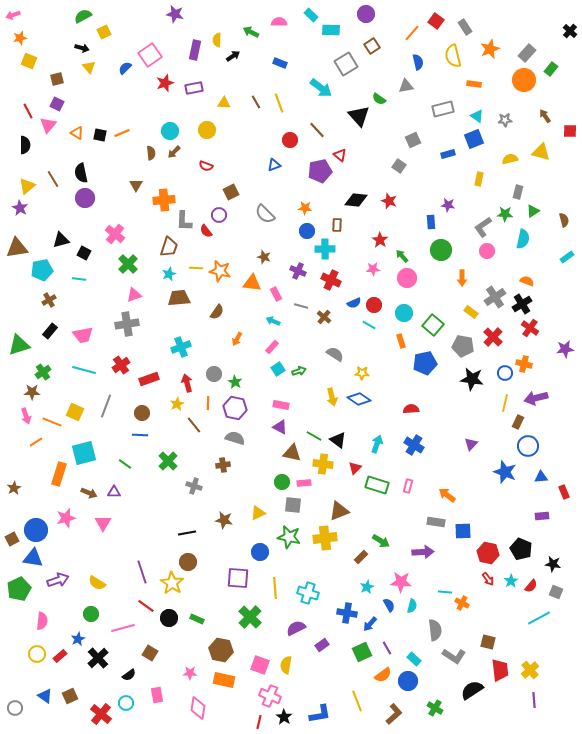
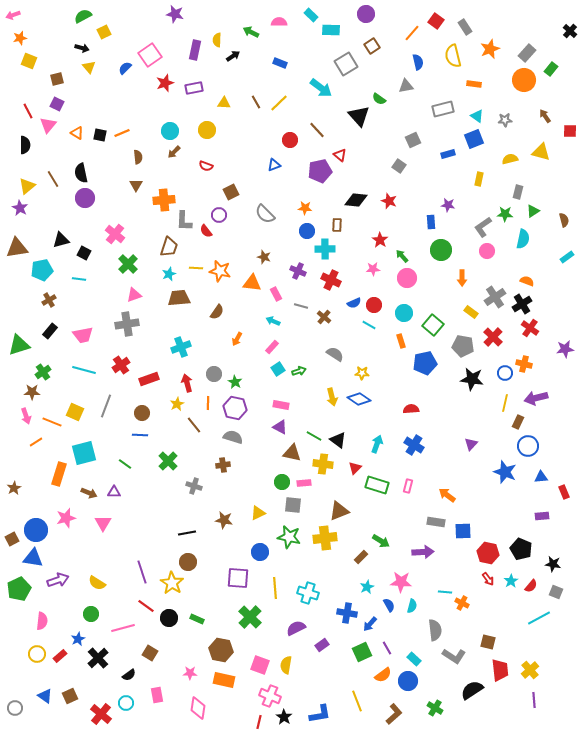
yellow line at (279, 103): rotated 66 degrees clockwise
brown semicircle at (151, 153): moved 13 px left, 4 px down
gray semicircle at (235, 438): moved 2 px left, 1 px up
